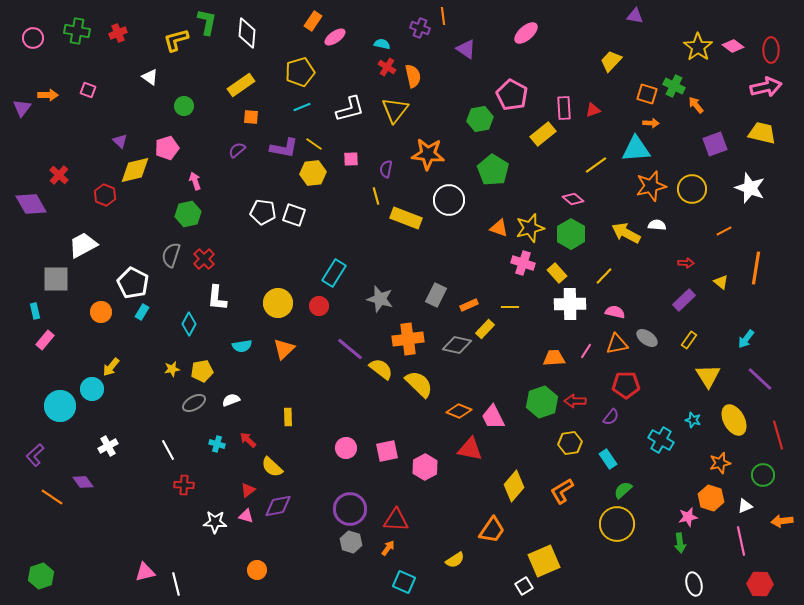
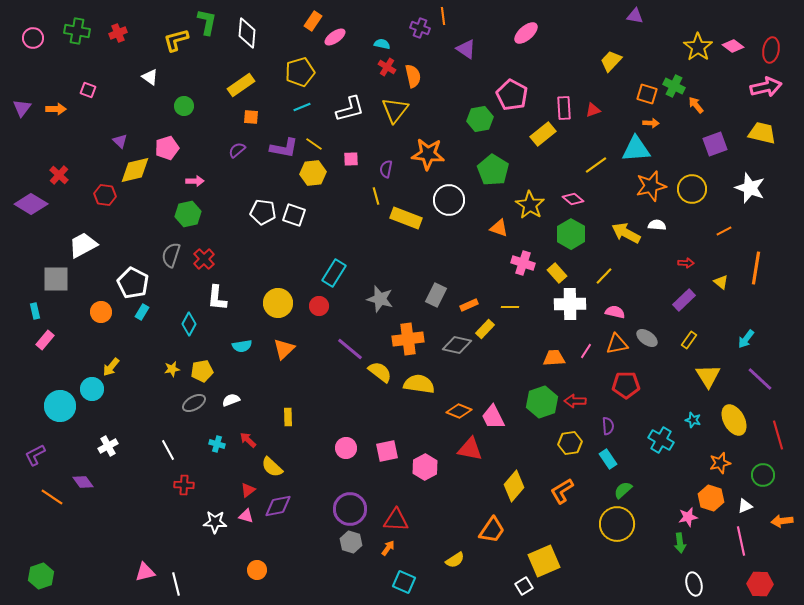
red ellipse at (771, 50): rotated 10 degrees clockwise
orange arrow at (48, 95): moved 8 px right, 14 px down
pink arrow at (195, 181): rotated 108 degrees clockwise
red hexagon at (105, 195): rotated 15 degrees counterclockwise
purple diamond at (31, 204): rotated 28 degrees counterclockwise
yellow star at (530, 228): moved 23 px up; rotated 24 degrees counterclockwise
yellow semicircle at (381, 369): moved 1 px left, 3 px down
yellow semicircle at (419, 384): rotated 36 degrees counterclockwise
purple semicircle at (611, 417): moved 3 px left, 9 px down; rotated 42 degrees counterclockwise
purple L-shape at (35, 455): rotated 15 degrees clockwise
